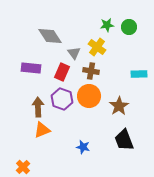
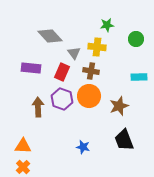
green circle: moved 7 px right, 12 px down
gray diamond: rotated 10 degrees counterclockwise
yellow cross: rotated 30 degrees counterclockwise
cyan rectangle: moved 3 px down
brown star: rotated 12 degrees clockwise
orange triangle: moved 19 px left, 16 px down; rotated 24 degrees clockwise
